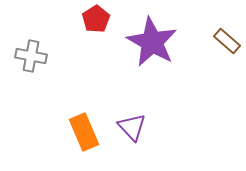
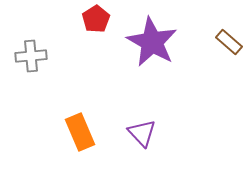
brown rectangle: moved 2 px right, 1 px down
gray cross: rotated 16 degrees counterclockwise
purple triangle: moved 10 px right, 6 px down
orange rectangle: moved 4 px left
